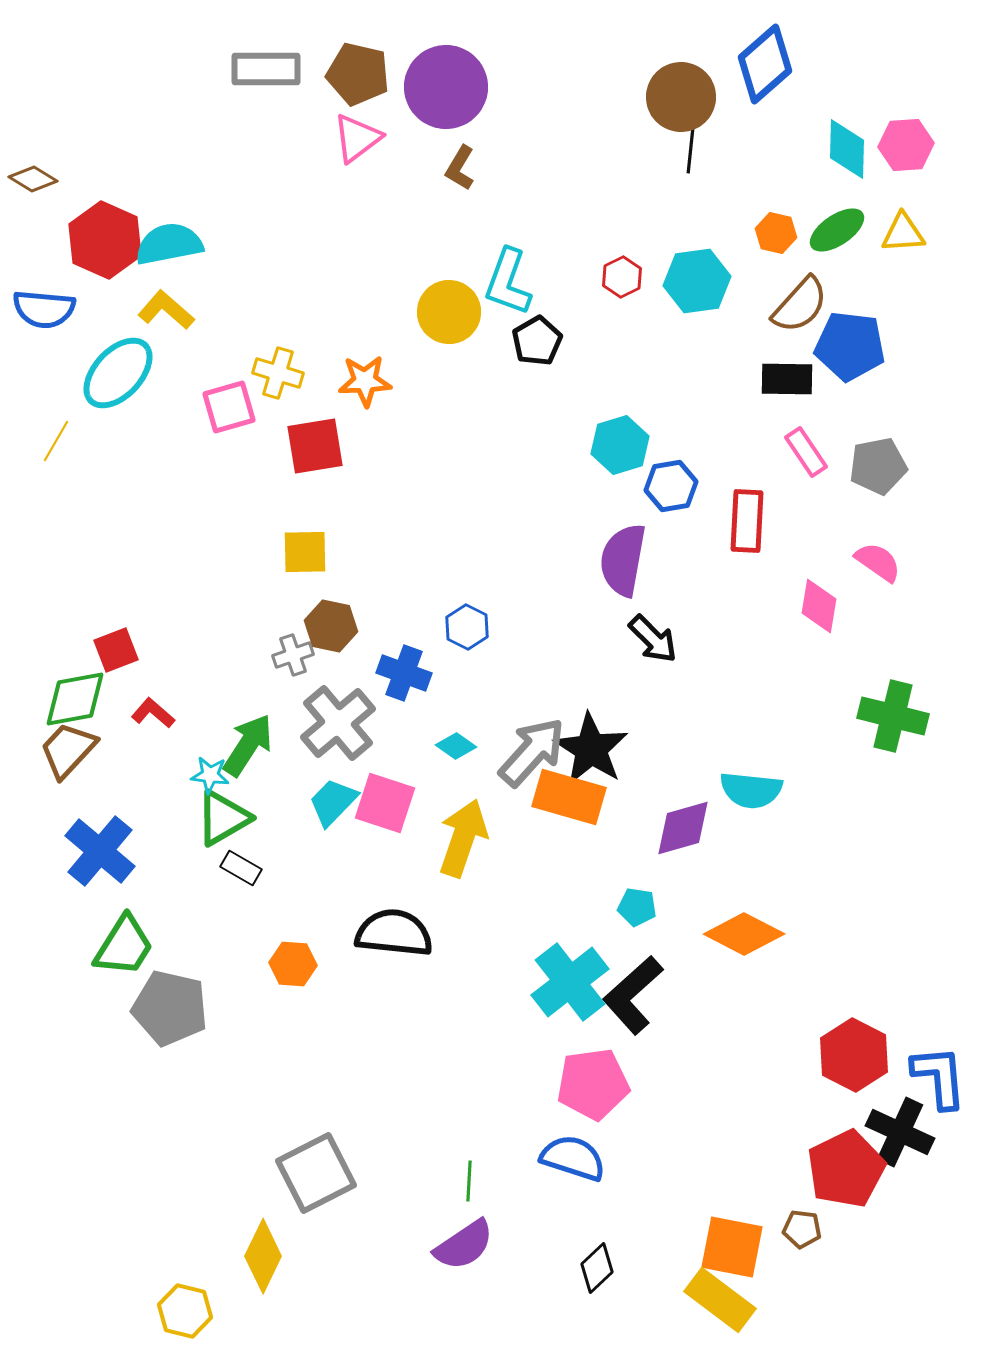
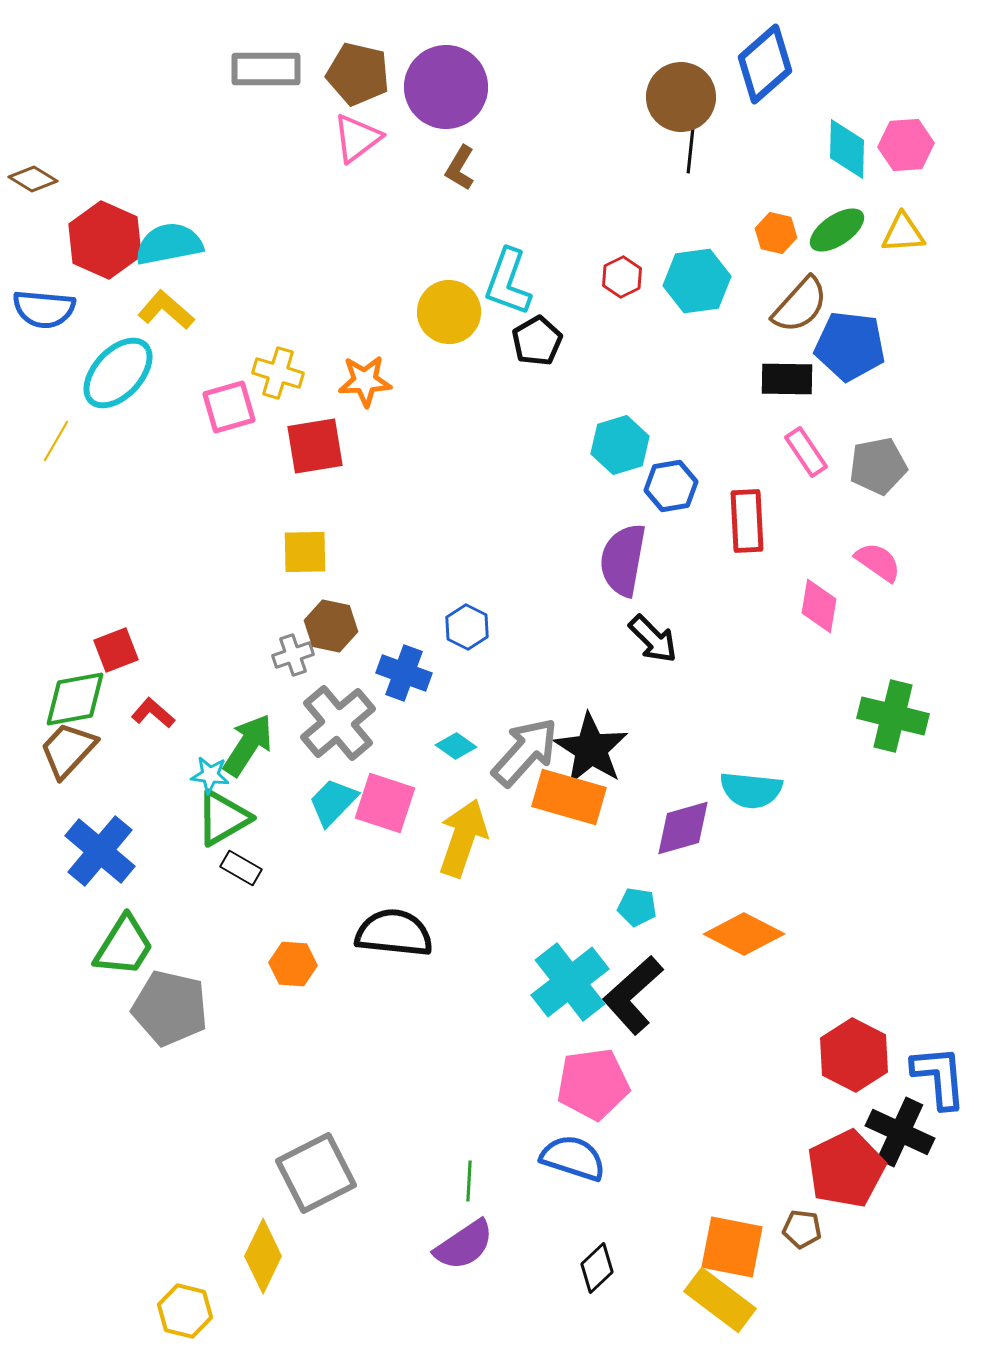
red rectangle at (747, 521): rotated 6 degrees counterclockwise
gray arrow at (532, 752): moved 7 px left
